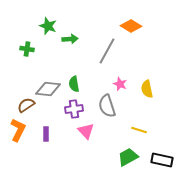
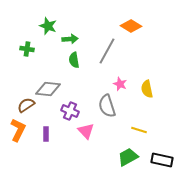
green semicircle: moved 24 px up
purple cross: moved 4 px left, 2 px down; rotated 30 degrees clockwise
